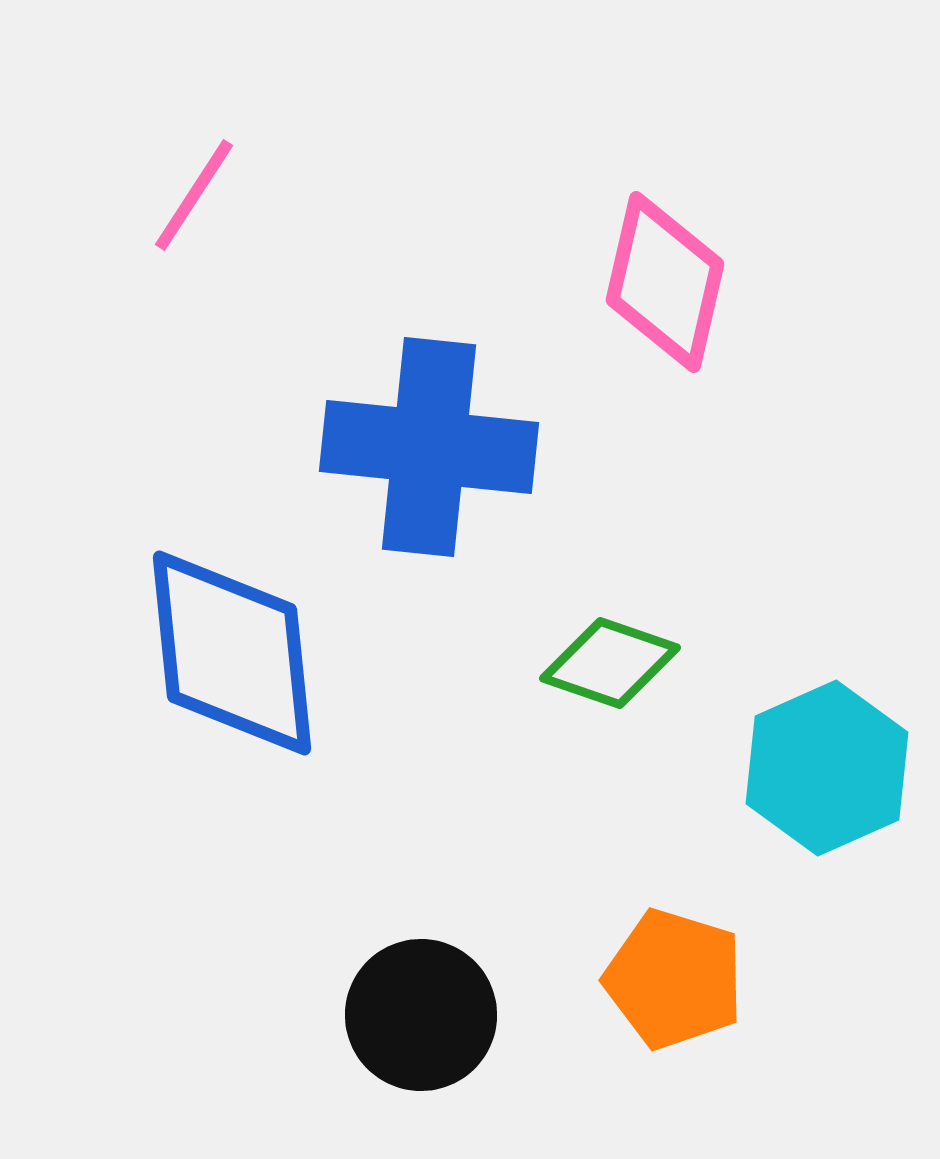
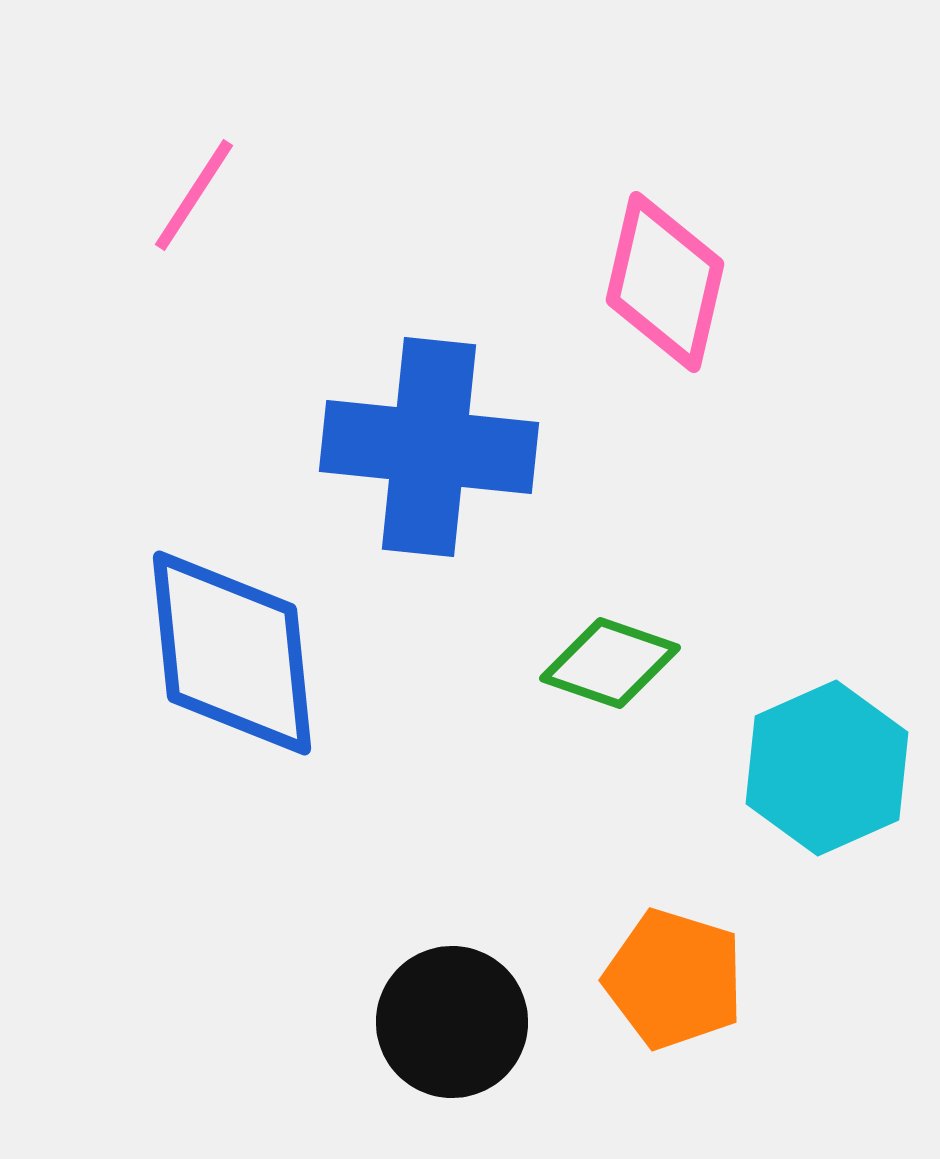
black circle: moved 31 px right, 7 px down
